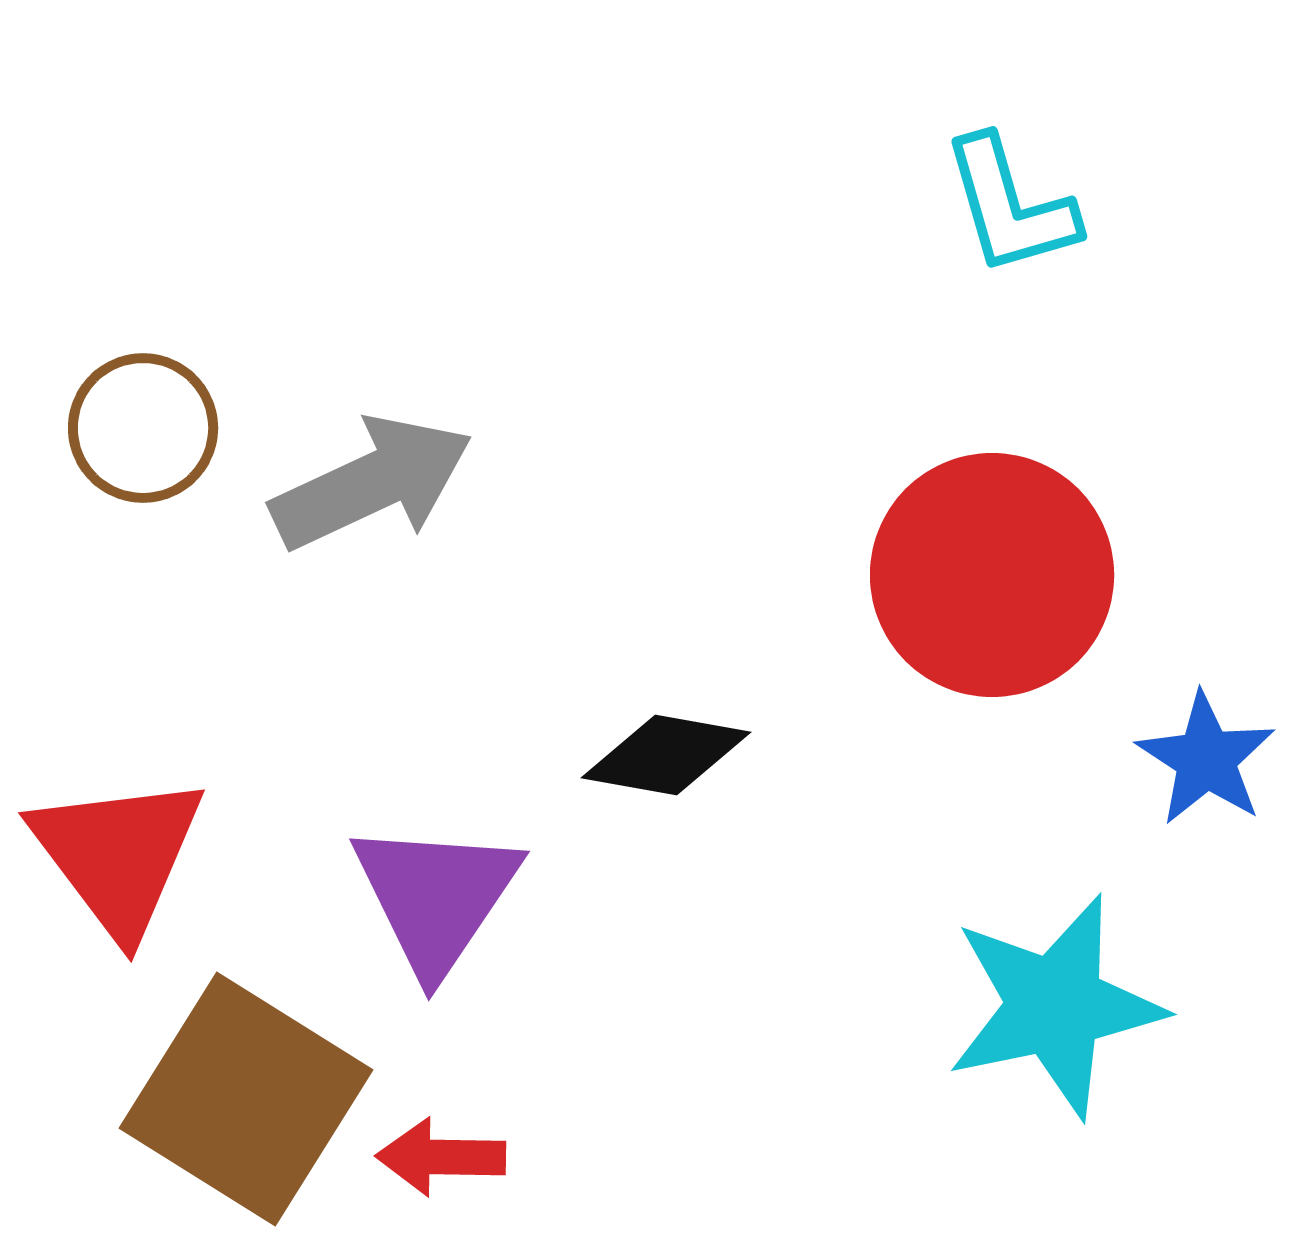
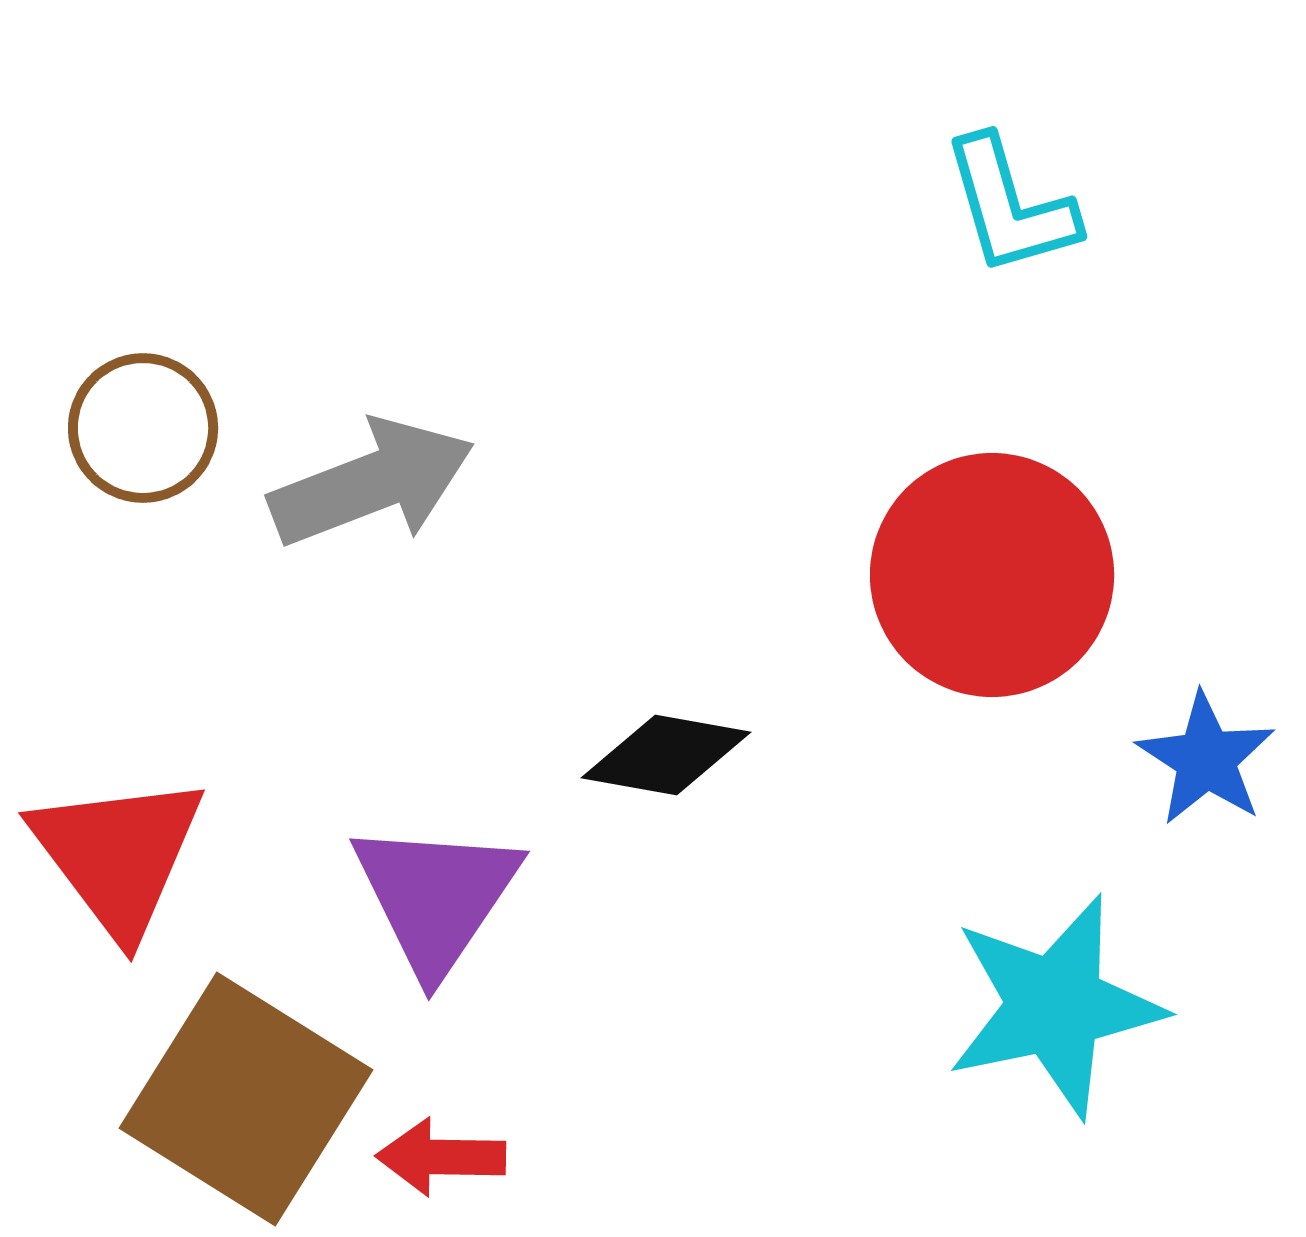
gray arrow: rotated 4 degrees clockwise
